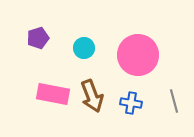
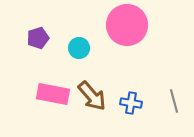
cyan circle: moved 5 px left
pink circle: moved 11 px left, 30 px up
brown arrow: rotated 20 degrees counterclockwise
